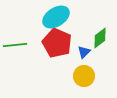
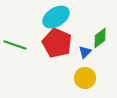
green line: rotated 25 degrees clockwise
blue triangle: moved 1 px right
yellow circle: moved 1 px right, 2 px down
